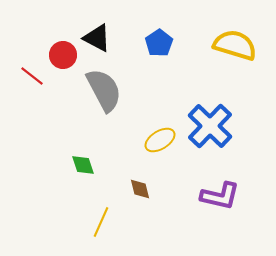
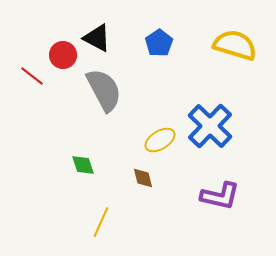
brown diamond: moved 3 px right, 11 px up
